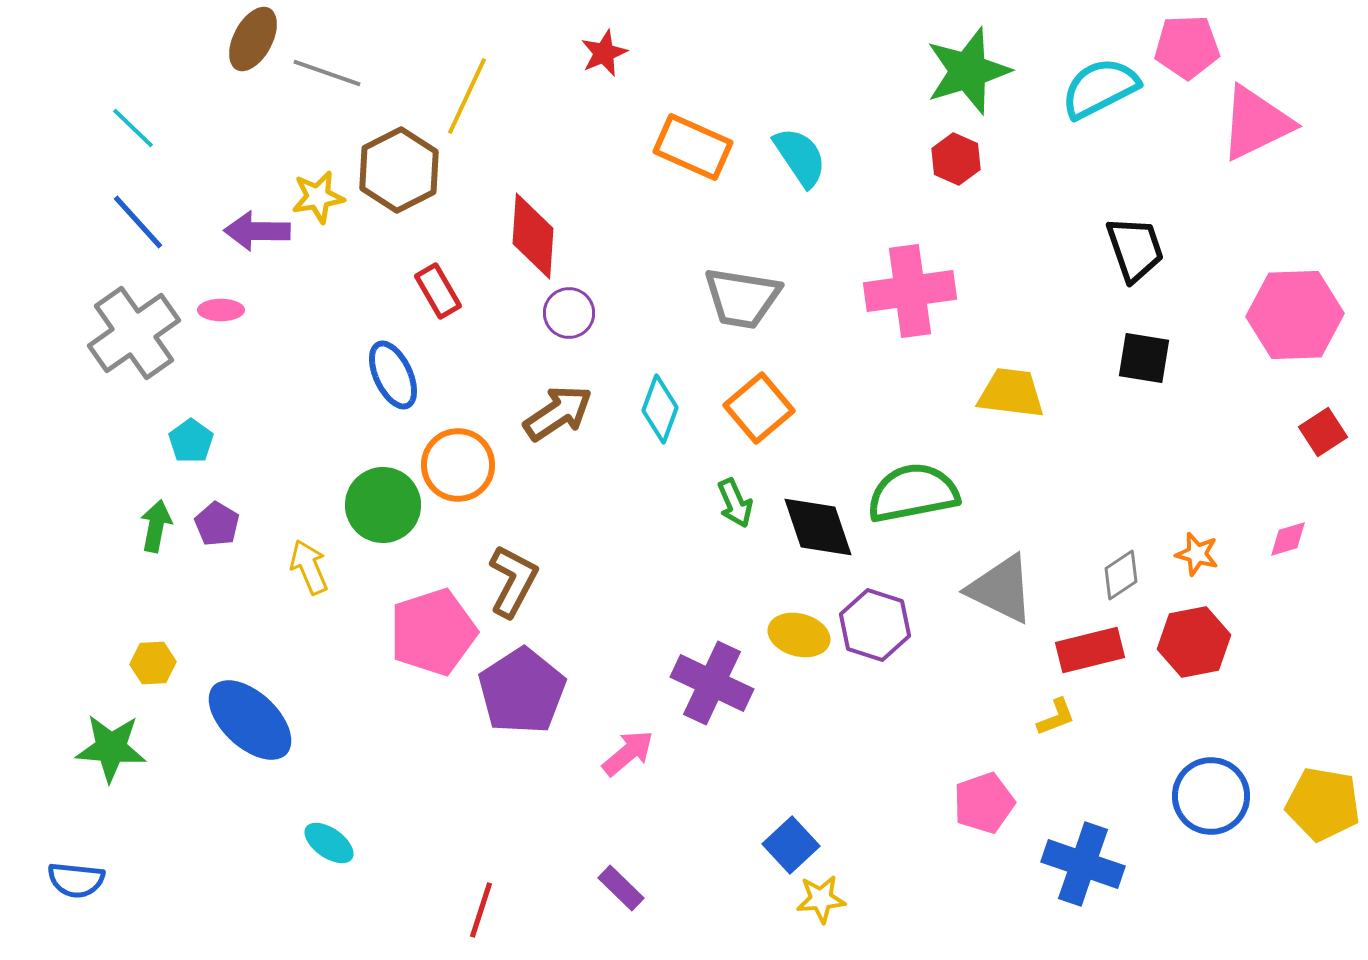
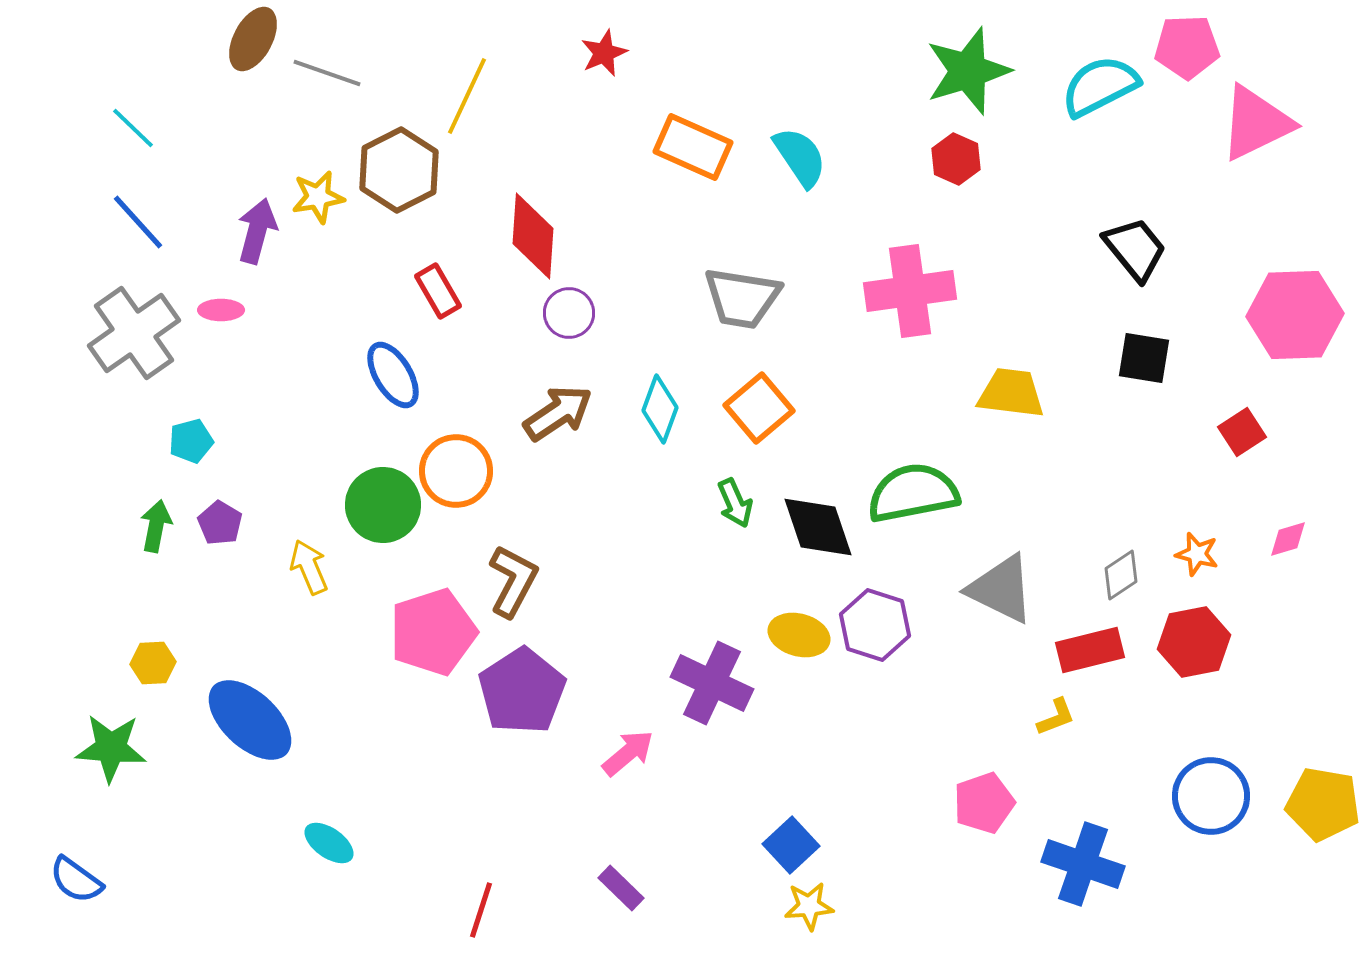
cyan semicircle at (1100, 88): moved 2 px up
purple arrow at (257, 231): rotated 104 degrees clockwise
black trapezoid at (1135, 249): rotated 20 degrees counterclockwise
blue ellipse at (393, 375): rotated 6 degrees counterclockwise
red square at (1323, 432): moved 81 px left
cyan pentagon at (191, 441): rotated 21 degrees clockwise
orange circle at (458, 465): moved 2 px left, 6 px down
purple pentagon at (217, 524): moved 3 px right, 1 px up
blue semicircle at (76, 880): rotated 30 degrees clockwise
yellow star at (821, 899): moved 12 px left, 7 px down
